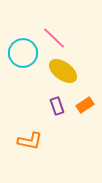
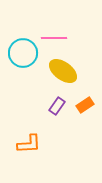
pink line: rotated 45 degrees counterclockwise
purple rectangle: rotated 54 degrees clockwise
orange L-shape: moved 1 px left, 3 px down; rotated 15 degrees counterclockwise
